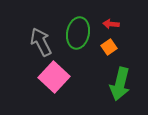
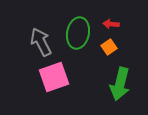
pink square: rotated 28 degrees clockwise
